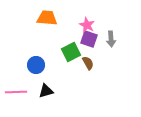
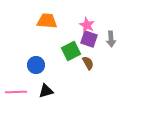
orange trapezoid: moved 3 px down
green square: moved 1 px up
